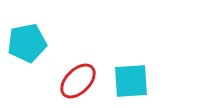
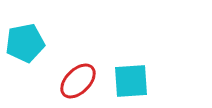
cyan pentagon: moved 2 px left
